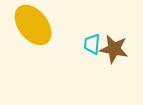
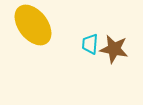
cyan trapezoid: moved 2 px left
